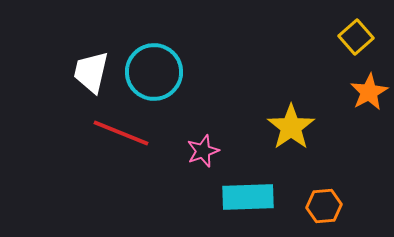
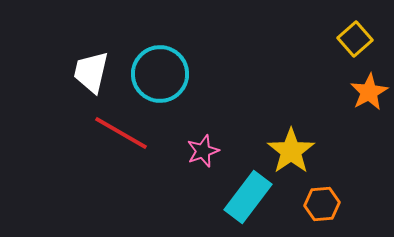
yellow square: moved 1 px left, 2 px down
cyan circle: moved 6 px right, 2 px down
yellow star: moved 24 px down
red line: rotated 8 degrees clockwise
cyan rectangle: rotated 51 degrees counterclockwise
orange hexagon: moved 2 px left, 2 px up
